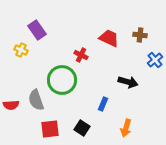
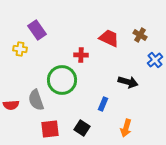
brown cross: rotated 24 degrees clockwise
yellow cross: moved 1 px left, 1 px up; rotated 16 degrees counterclockwise
red cross: rotated 24 degrees counterclockwise
